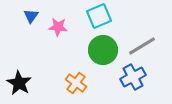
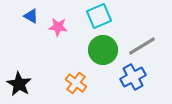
blue triangle: rotated 35 degrees counterclockwise
black star: moved 1 px down
